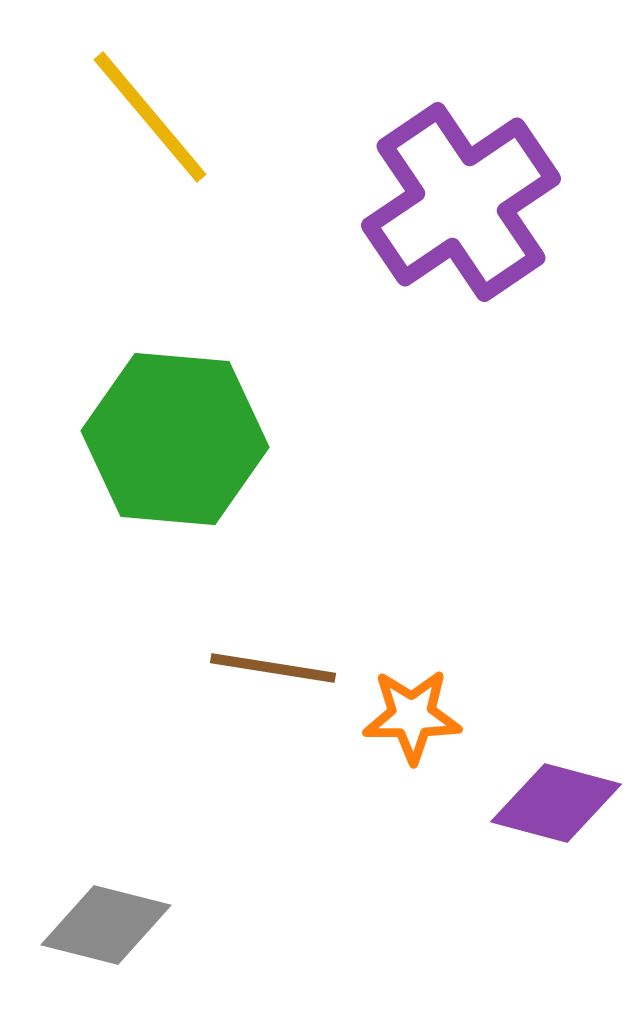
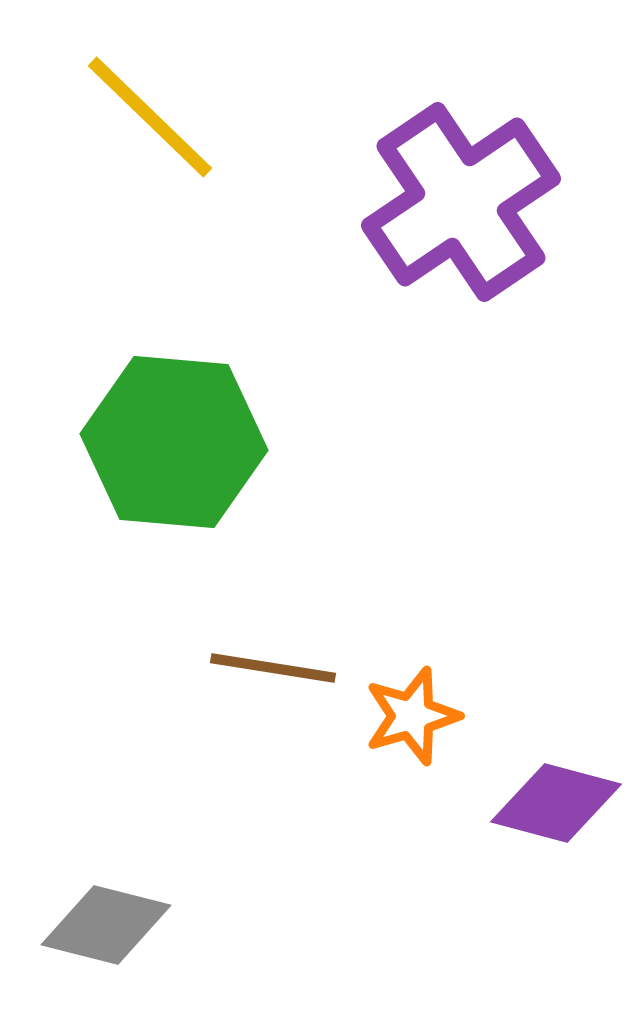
yellow line: rotated 6 degrees counterclockwise
green hexagon: moved 1 px left, 3 px down
orange star: rotated 16 degrees counterclockwise
